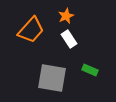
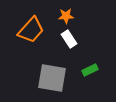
orange star: rotated 21 degrees clockwise
green rectangle: rotated 49 degrees counterclockwise
